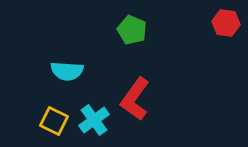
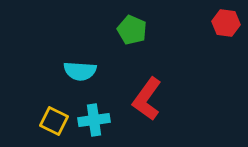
cyan semicircle: moved 13 px right
red L-shape: moved 12 px right
cyan cross: rotated 28 degrees clockwise
